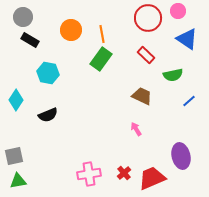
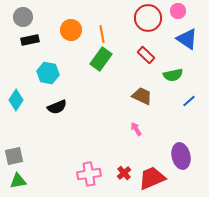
black rectangle: rotated 42 degrees counterclockwise
black semicircle: moved 9 px right, 8 px up
